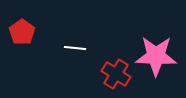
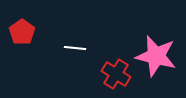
pink star: rotated 12 degrees clockwise
